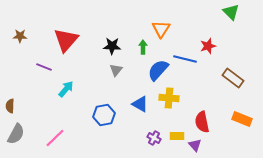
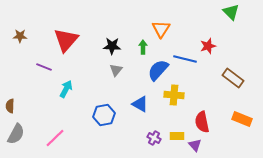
cyan arrow: rotated 12 degrees counterclockwise
yellow cross: moved 5 px right, 3 px up
